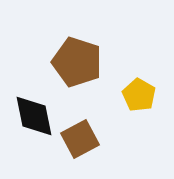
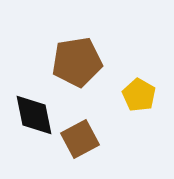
brown pentagon: rotated 27 degrees counterclockwise
black diamond: moved 1 px up
